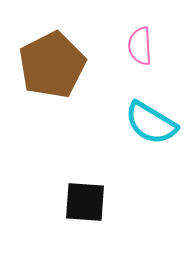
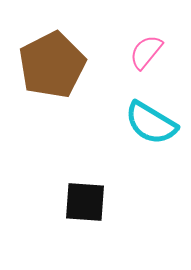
pink semicircle: moved 6 px right, 6 px down; rotated 42 degrees clockwise
